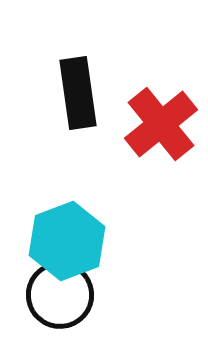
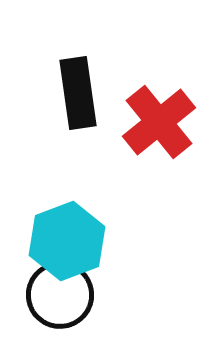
red cross: moved 2 px left, 2 px up
